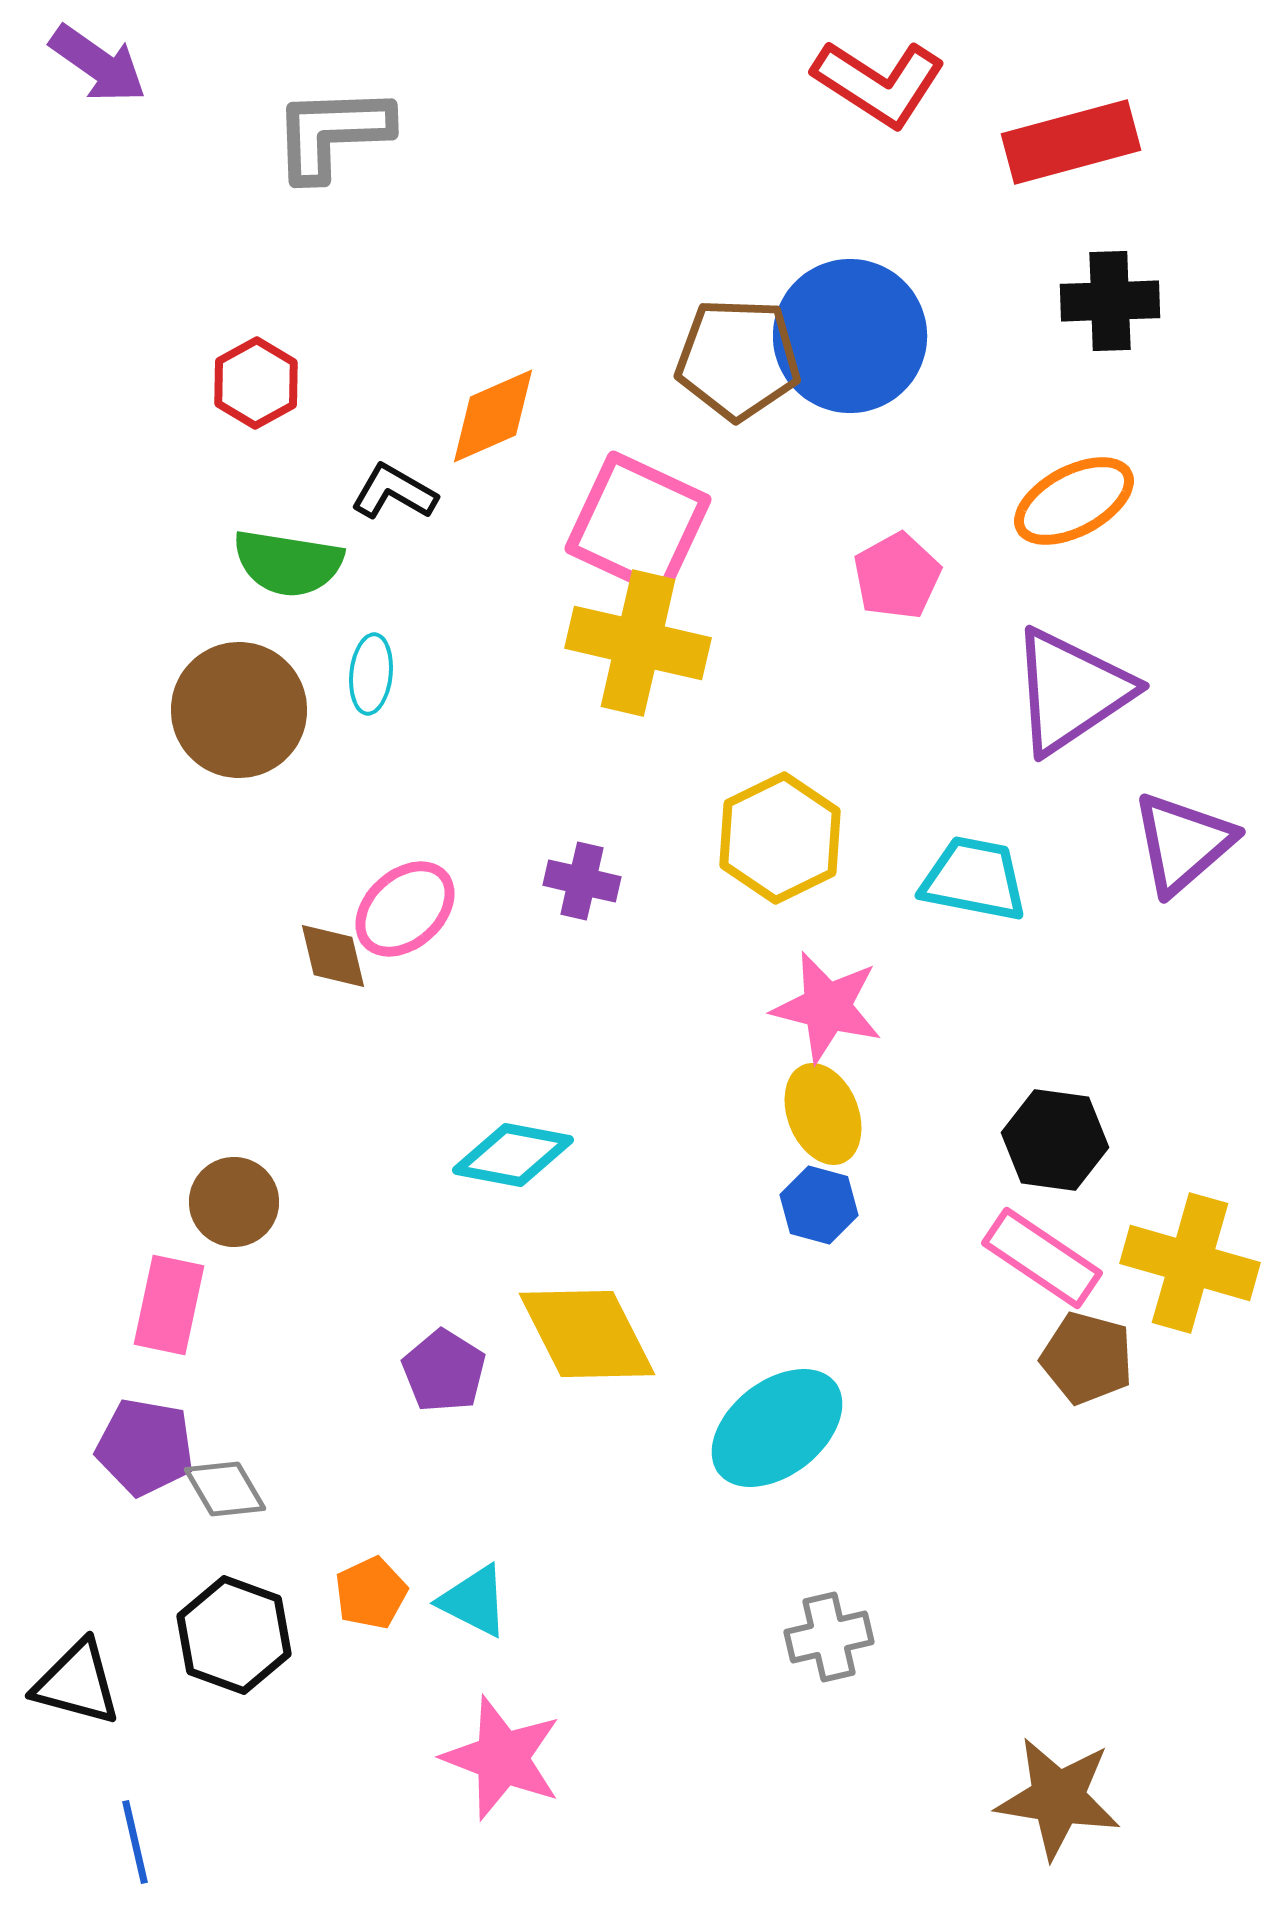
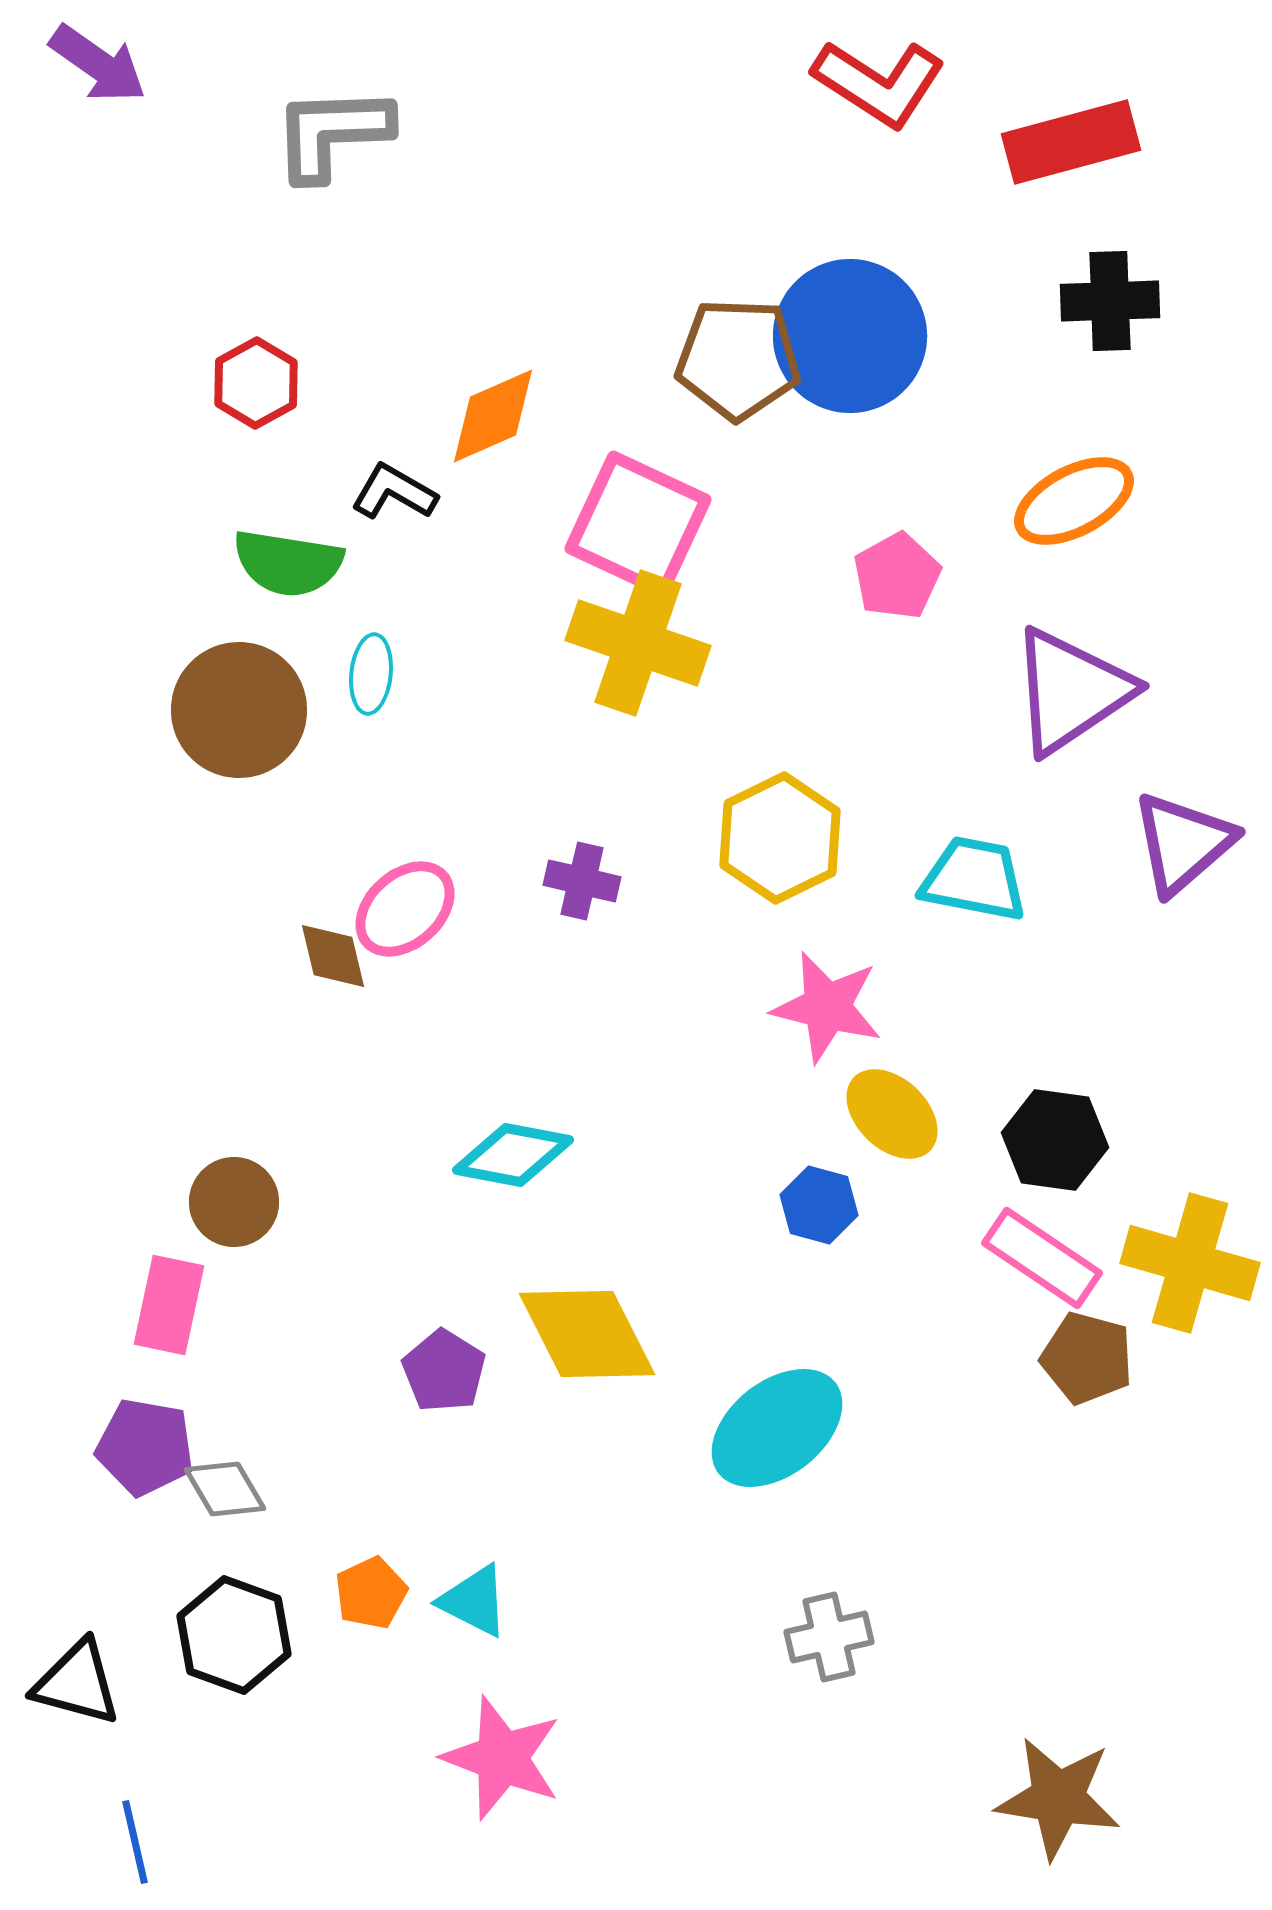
yellow cross at (638, 643): rotated 6 degrees clockwise
yellow ellipse at (823, 1114): moved 69 px right; rotated 24 degrees counterclockwise
